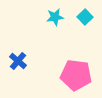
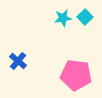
cyan star: moved 8 px right, 1 px down
